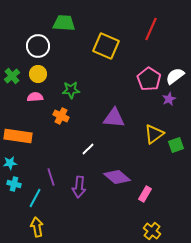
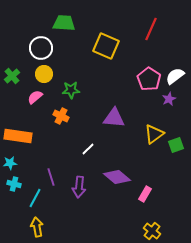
white circle: moved 3 px right, 2 px down
yellow circle: moved 6 px right
pink semicircle: rotated 35 degrees counterclockwise
